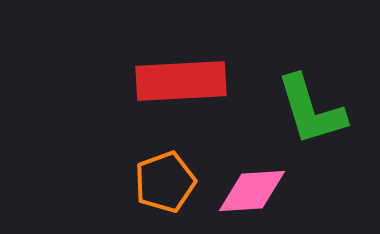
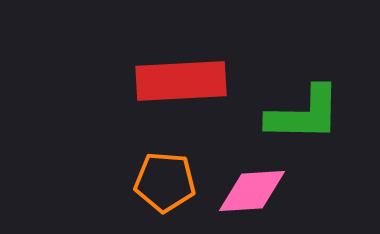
green L-shape: moved 7 px left, 4 px down; rotated 72 degrees counterclockwise
orange pentagon: rotated 24 degrees clockwise
